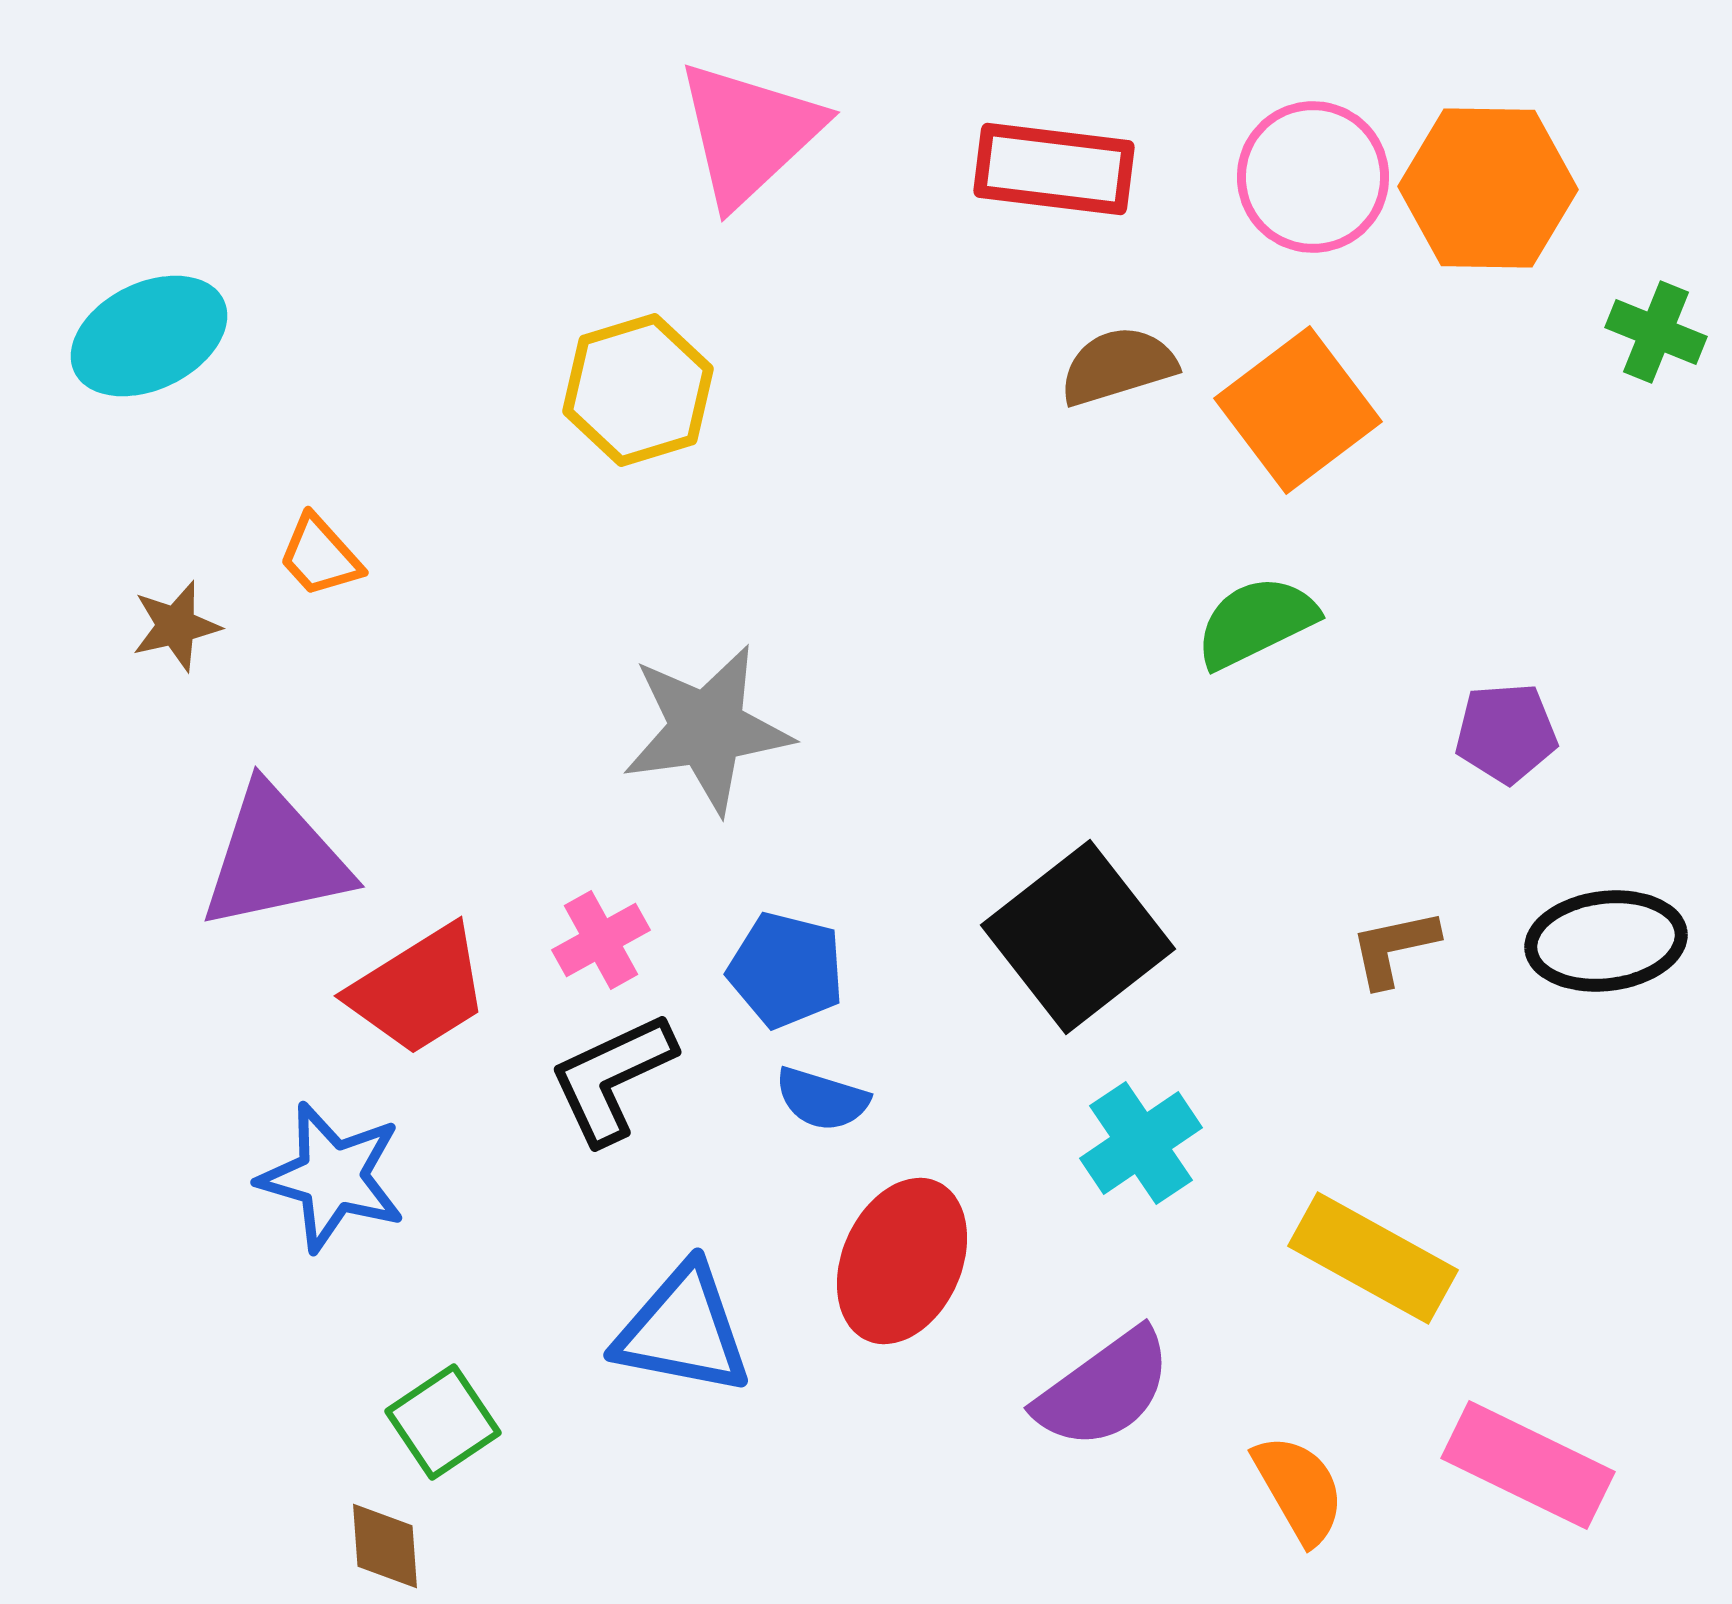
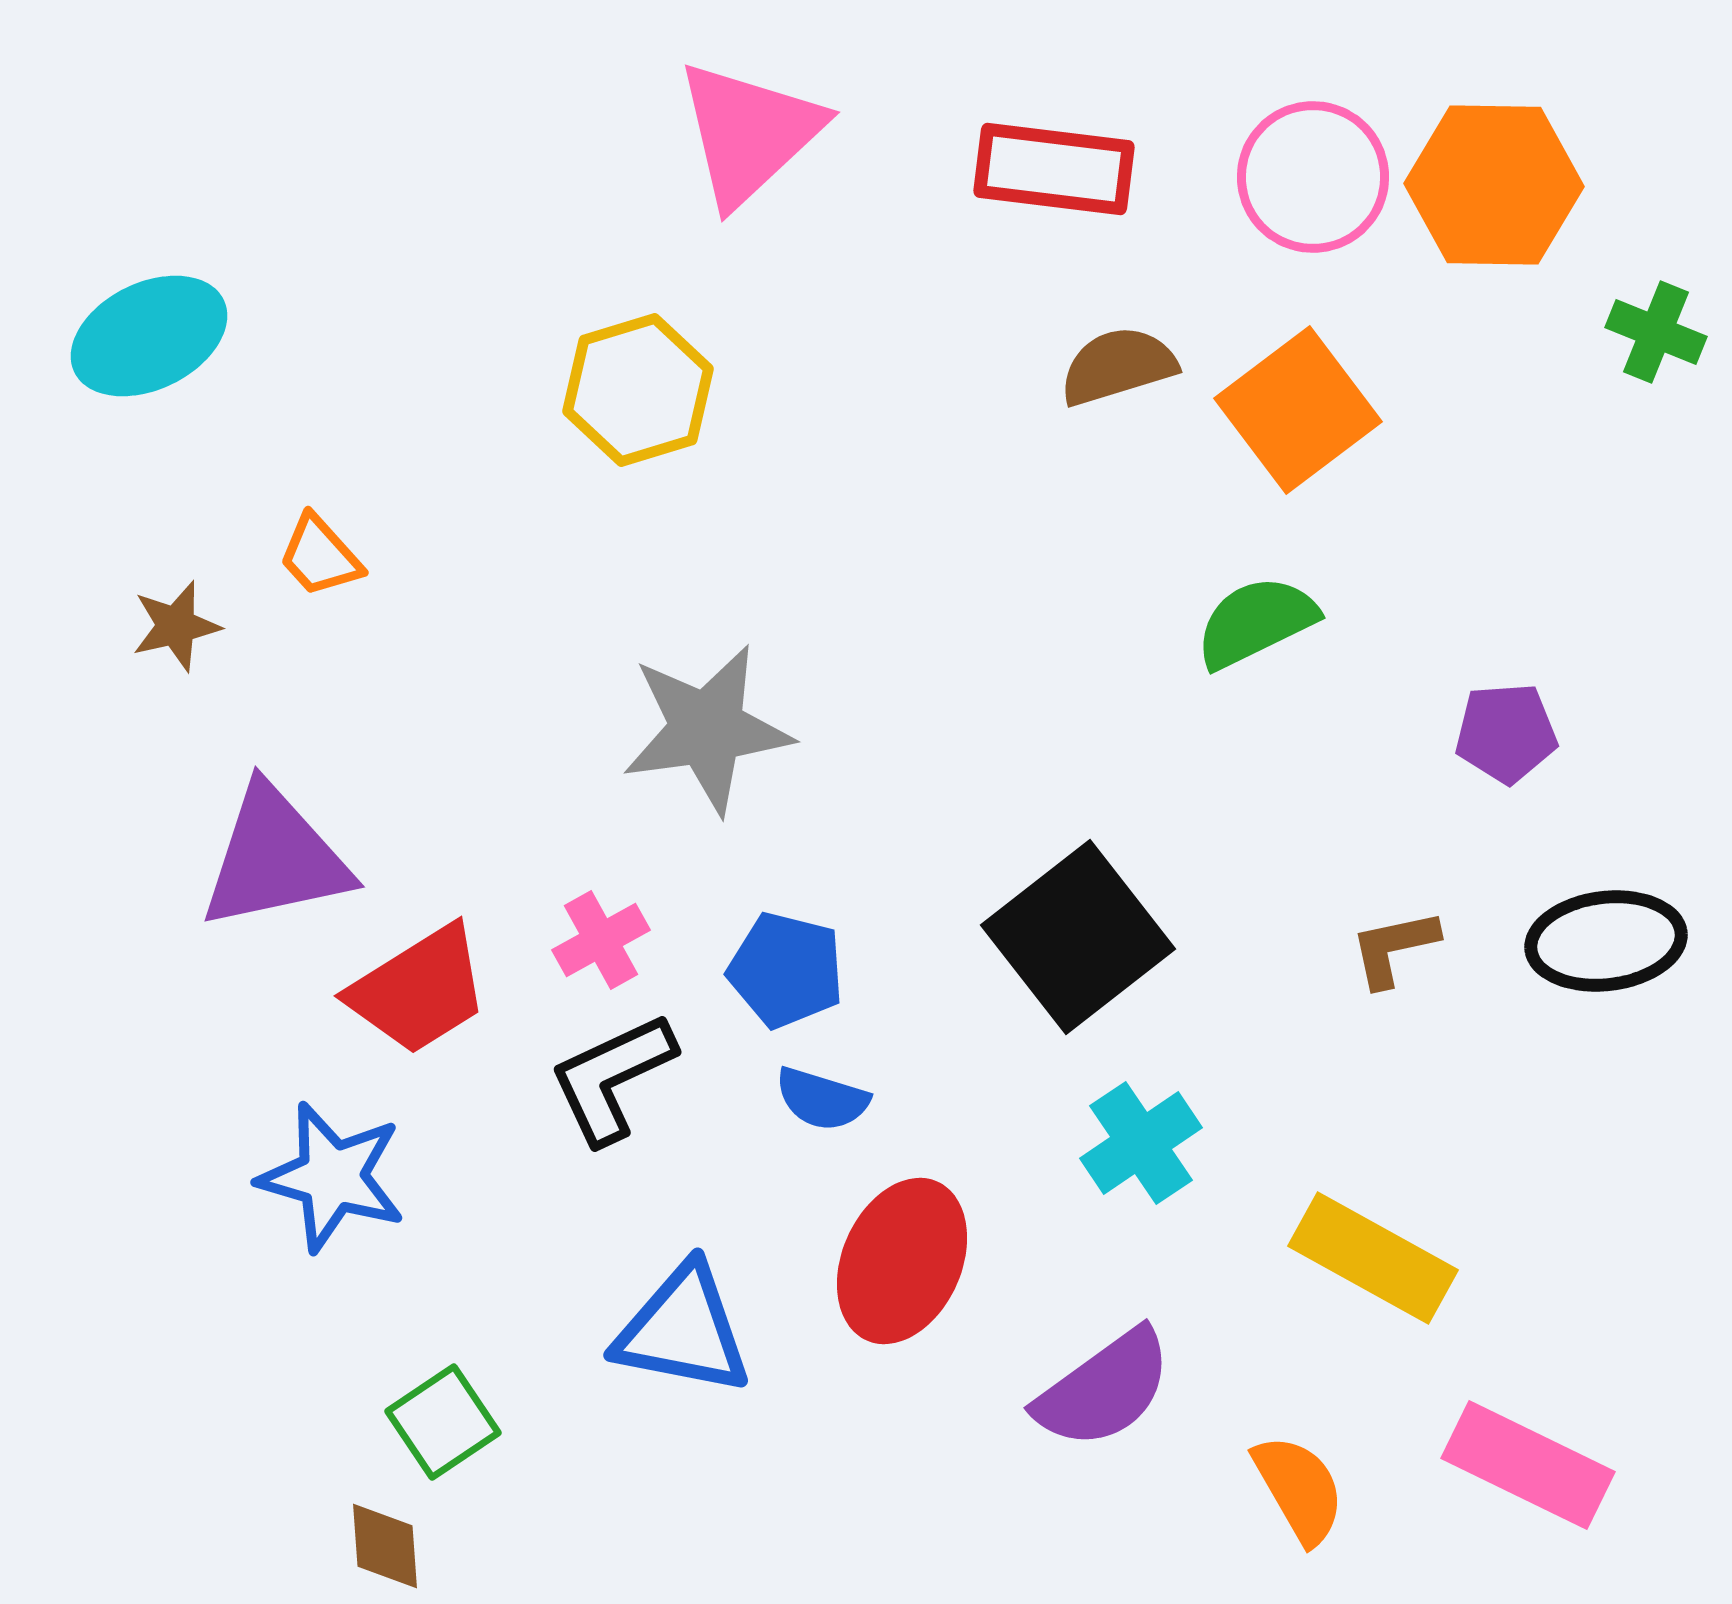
orange hexagon: moved 6 px right, 3 px up
